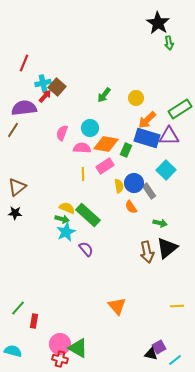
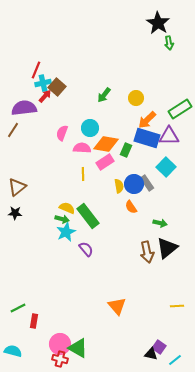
red line at (24, 63): moved 12 px right, 7 px down
pink rectangle at (105, 166): moved 4 px up
cyan square at (166, 170): moved 3 px up
blue circle at (134, 183): moved 1 px down
gray rectangle at (149, 191): moved 2 px left, 8 px up
green rectangle at (88, 215): moved 1 px down; rotated 10 degrees clockwise
green line at (18, 308): rotated 21 degrees clockwise
purple square at (159, 347): rotated 24 degrees counterclockwise
